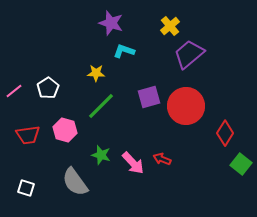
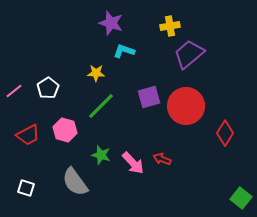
yellow cross: rotated 30 degrees clockwise
red trapezoid: rotated 20 degrees counterclockwise
green square: moved 34 px down
